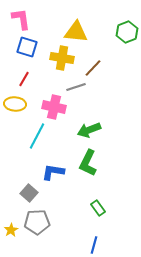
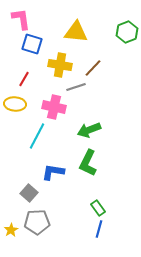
blue square: moved 5 px right, 3 px up
yellow cross: moved 2 px left, 7 px down
blue line: moved 5 px right, 16 px up
